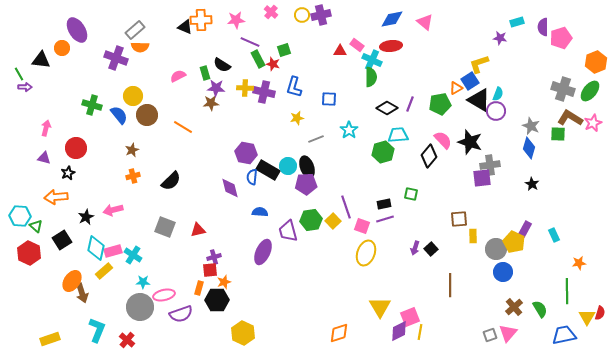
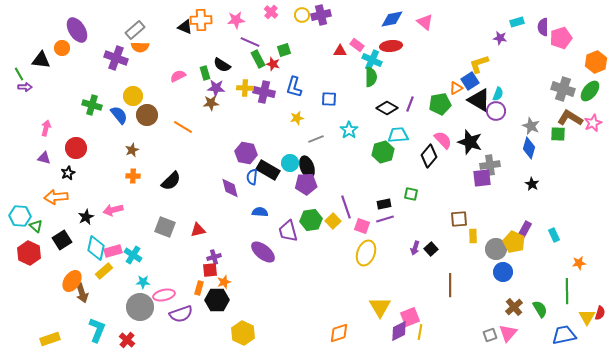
cyan circle at (288, 166): moved 2 px right, 3 px up
orange cross at (133, 176): rotated 16 degrees clockwise
purple ellipse at (263, 252): rotated 75 degrees counterclockwise
